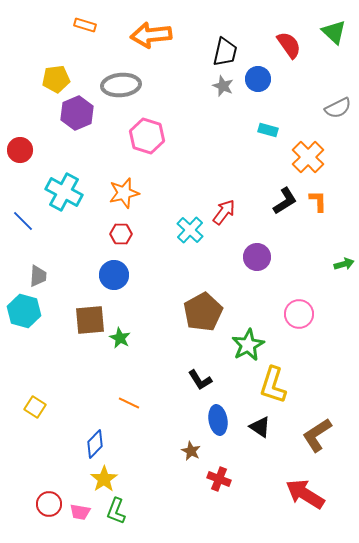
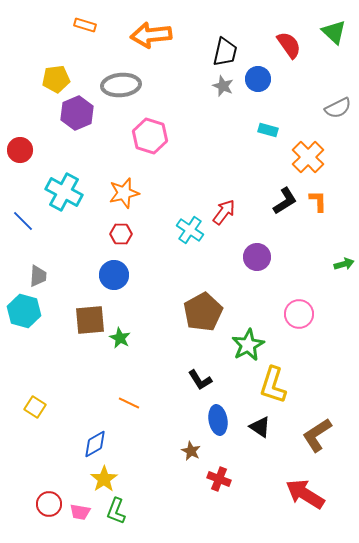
pink hexagon at (147, 136): moved 3 px right
cyan cross at (190, 230): rotated 8 degrees counterclockwise
blue diamond at (95, 444): rotated 16 degrees clockwise
